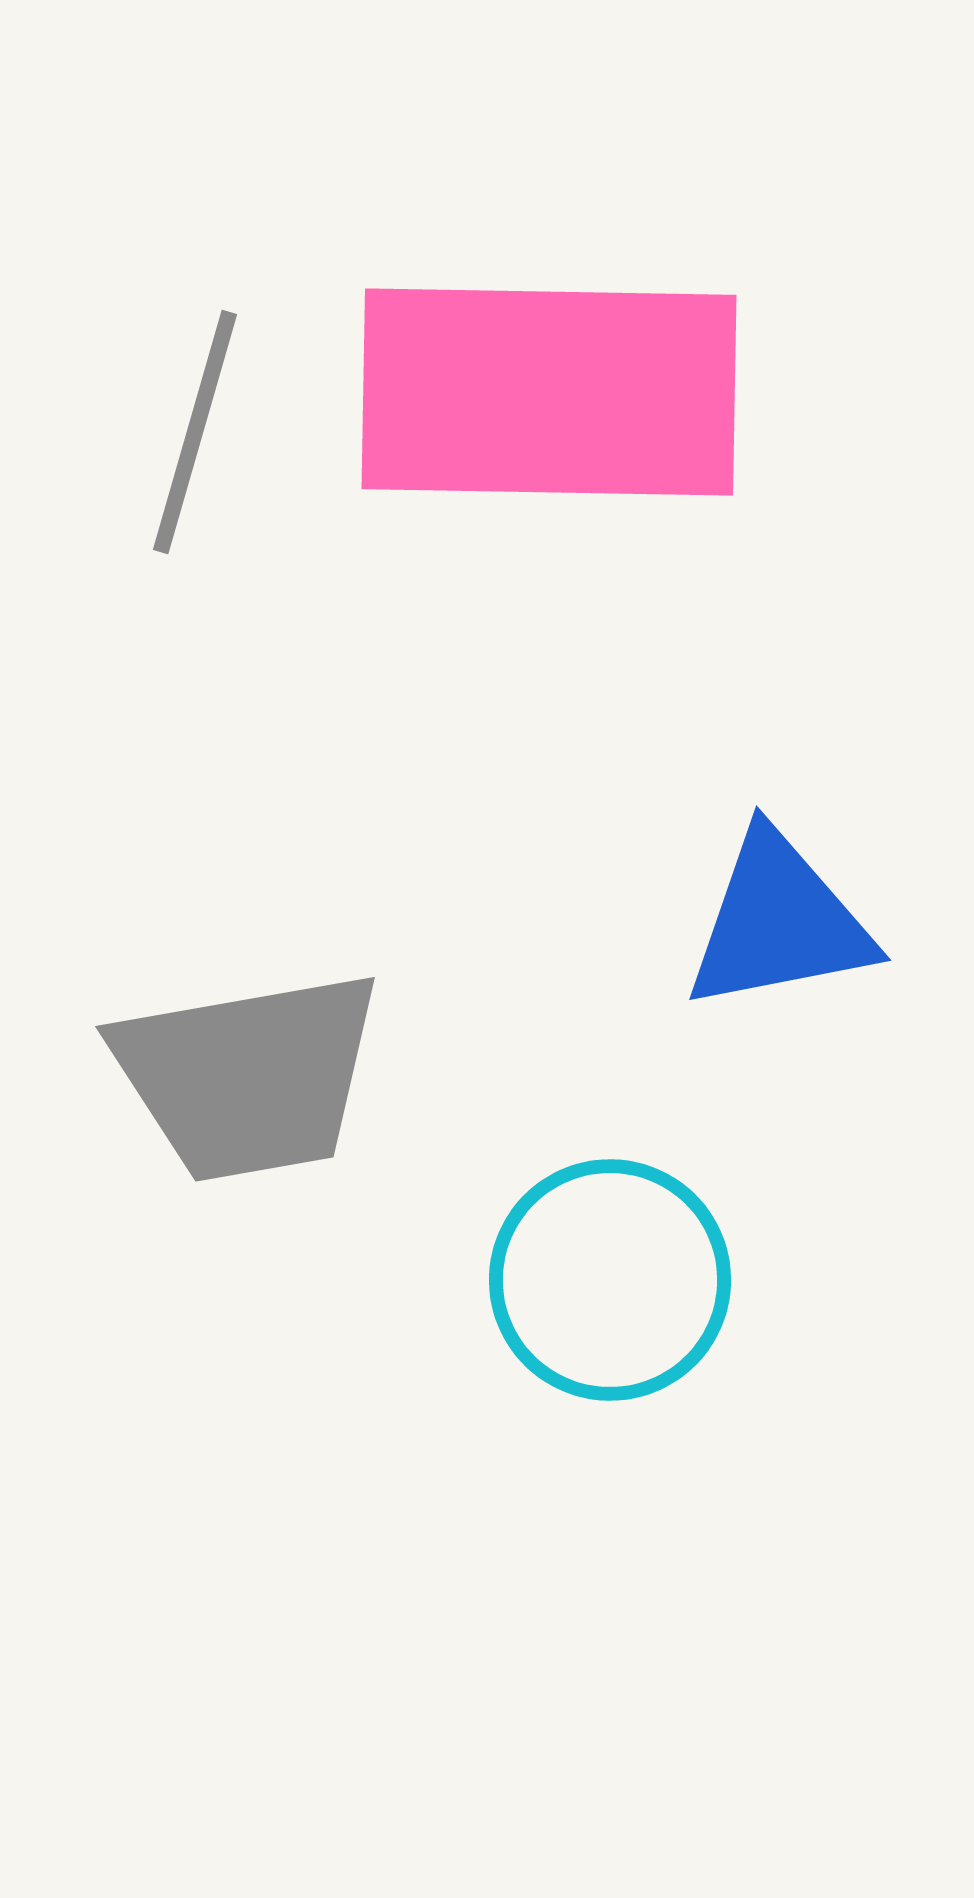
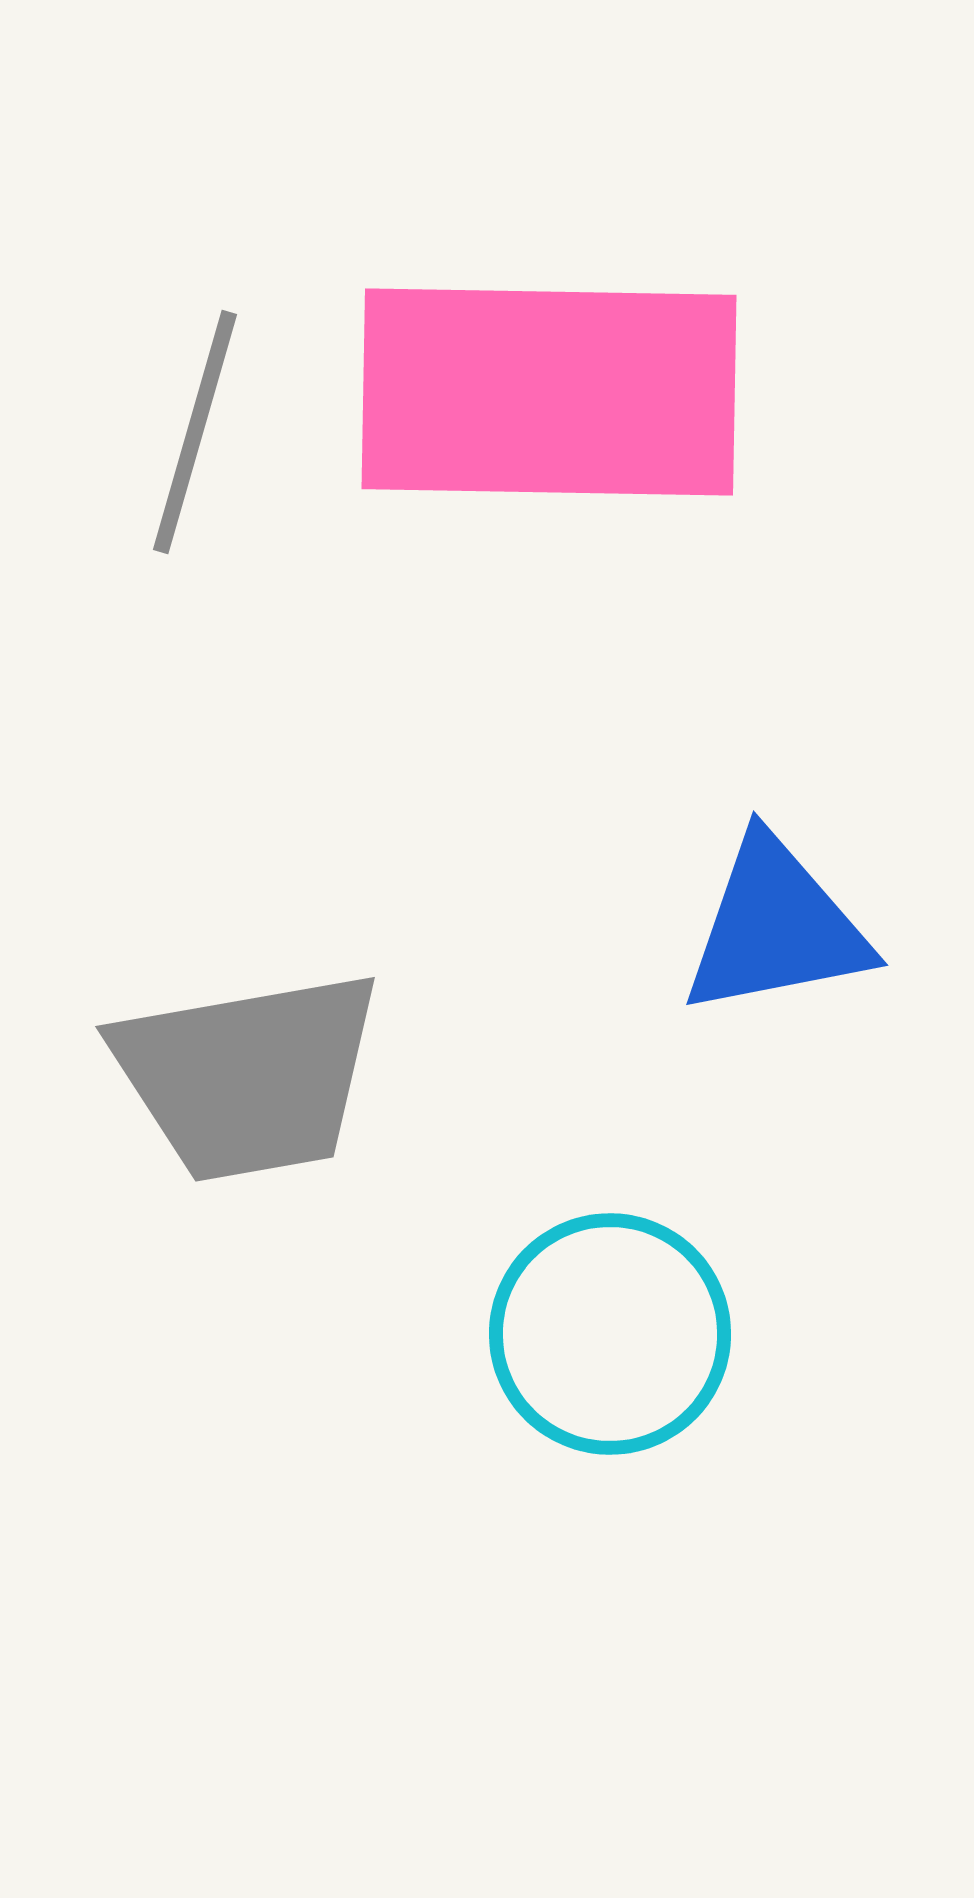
blue triangle: moved 3 px left, 5 px down
cyan circle: moved 54 px down
